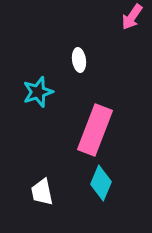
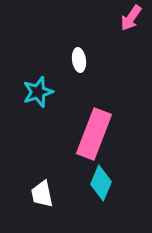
pink arrow: moved 1 px left, 1 px down
pink rectangle: moved 1 px left, 4 px down
white trapezoid: moved 2 px down
